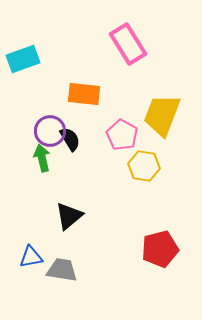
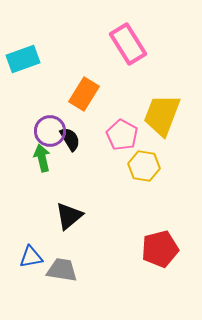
orange rectangle: rotated 64 degrees counterclockwise
